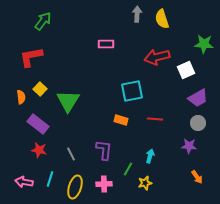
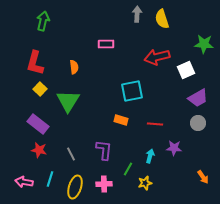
green arrow: rotated 24 degrees counterclockwise
red L-shape: moved 4 px right, 6 px down; rotated 65 degrees counterclockwise
orange semicircle: moved 53 px right, 30 px up
red line: moved 5 px down
purple star: moved 15 px left, 2 px down
orange arrow: moved 6 px right
